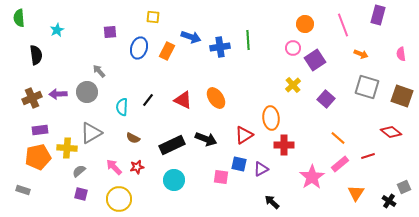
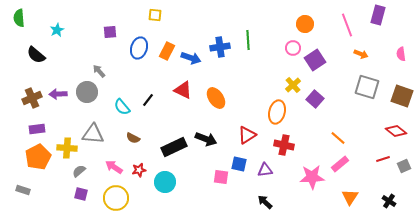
yellow square at (153, 17): moved 2 px right, 2 px up
pink line at (343, 25): moved 4 px right
blue arrow at (191, 37): moved 21 px down
black semicircle at (36, 55): rotated 138 degrees clockwise
purple square at (326, 99): moved 11 px left
red triangle at (183, 100): moved 10 px up
cyan semicircle at (122, 107): rotated 42 degrees counterclockwise
orange ellipse at (271, 118): moved 6 px right, 6 px up; rotated 20 degrees clockwise
purple rectangle at (40, 130): moved 3 px left, 1 px up
red diamond at (391, 132): moved 5 px right, 1 px up
gray triangle at (91, 133): moved 2 px right, 1 px down; rotated 35 degrees clockwise
red triangle at (244, 135): moved 3 px right
black rectangle at (172, 145): moved 2 px right, 2 px down
red cross at (284, 145): rotated 12 degrees clockwise
red line at (368, 156): moved 15 px right, 3 px down
orange pentagon at (38, 157): rotated 15 degrees counterclockwise
pink arrow at (114, 167): rotated 12 degrees counterclockwise
red star at (137, 167): moved 2 px right, 3 px down
purple triangle at (261, 169): moved 4 px right, 1 px down; rotated 21 degrees clockwise
pink star at (312, 177): rotated 30 degrees clockwise
cyan circle at (174, 180): moved 9 px left, 2 px down
gray square at (404, 187): moved 21 px up
orange triangle at (356, 193): moved 6 px left, 4 px down
yellow circle at (119, 199): moved 3 px left, 1 px up
black arrow at (272, 202): moved 7 px left
